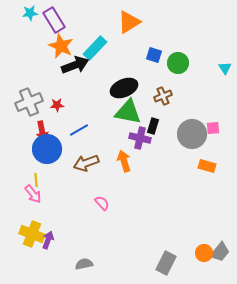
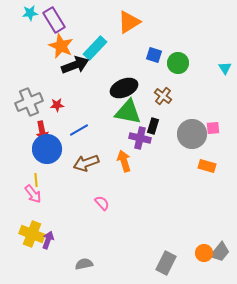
brown cross: rotated 30 degrees counterclockwise
